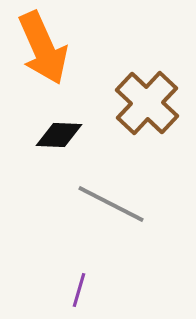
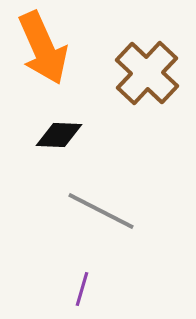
brown cross: moved 30 px up
gray line: moved 10 px left, 7 px down
purple line: moved 3 px right, 1 px up
